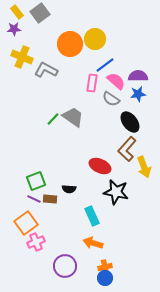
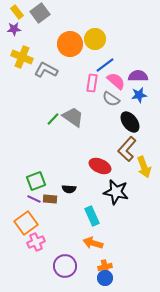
blue star: moved 1 px right, 1 px down
